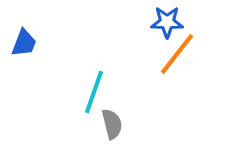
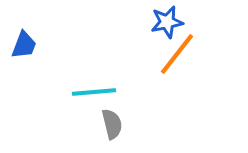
blue star: rotated 12 degrees counterclockwise
blue trapezoid: moved 2 px down
cyan line: rotated 66 degrees clockwise
